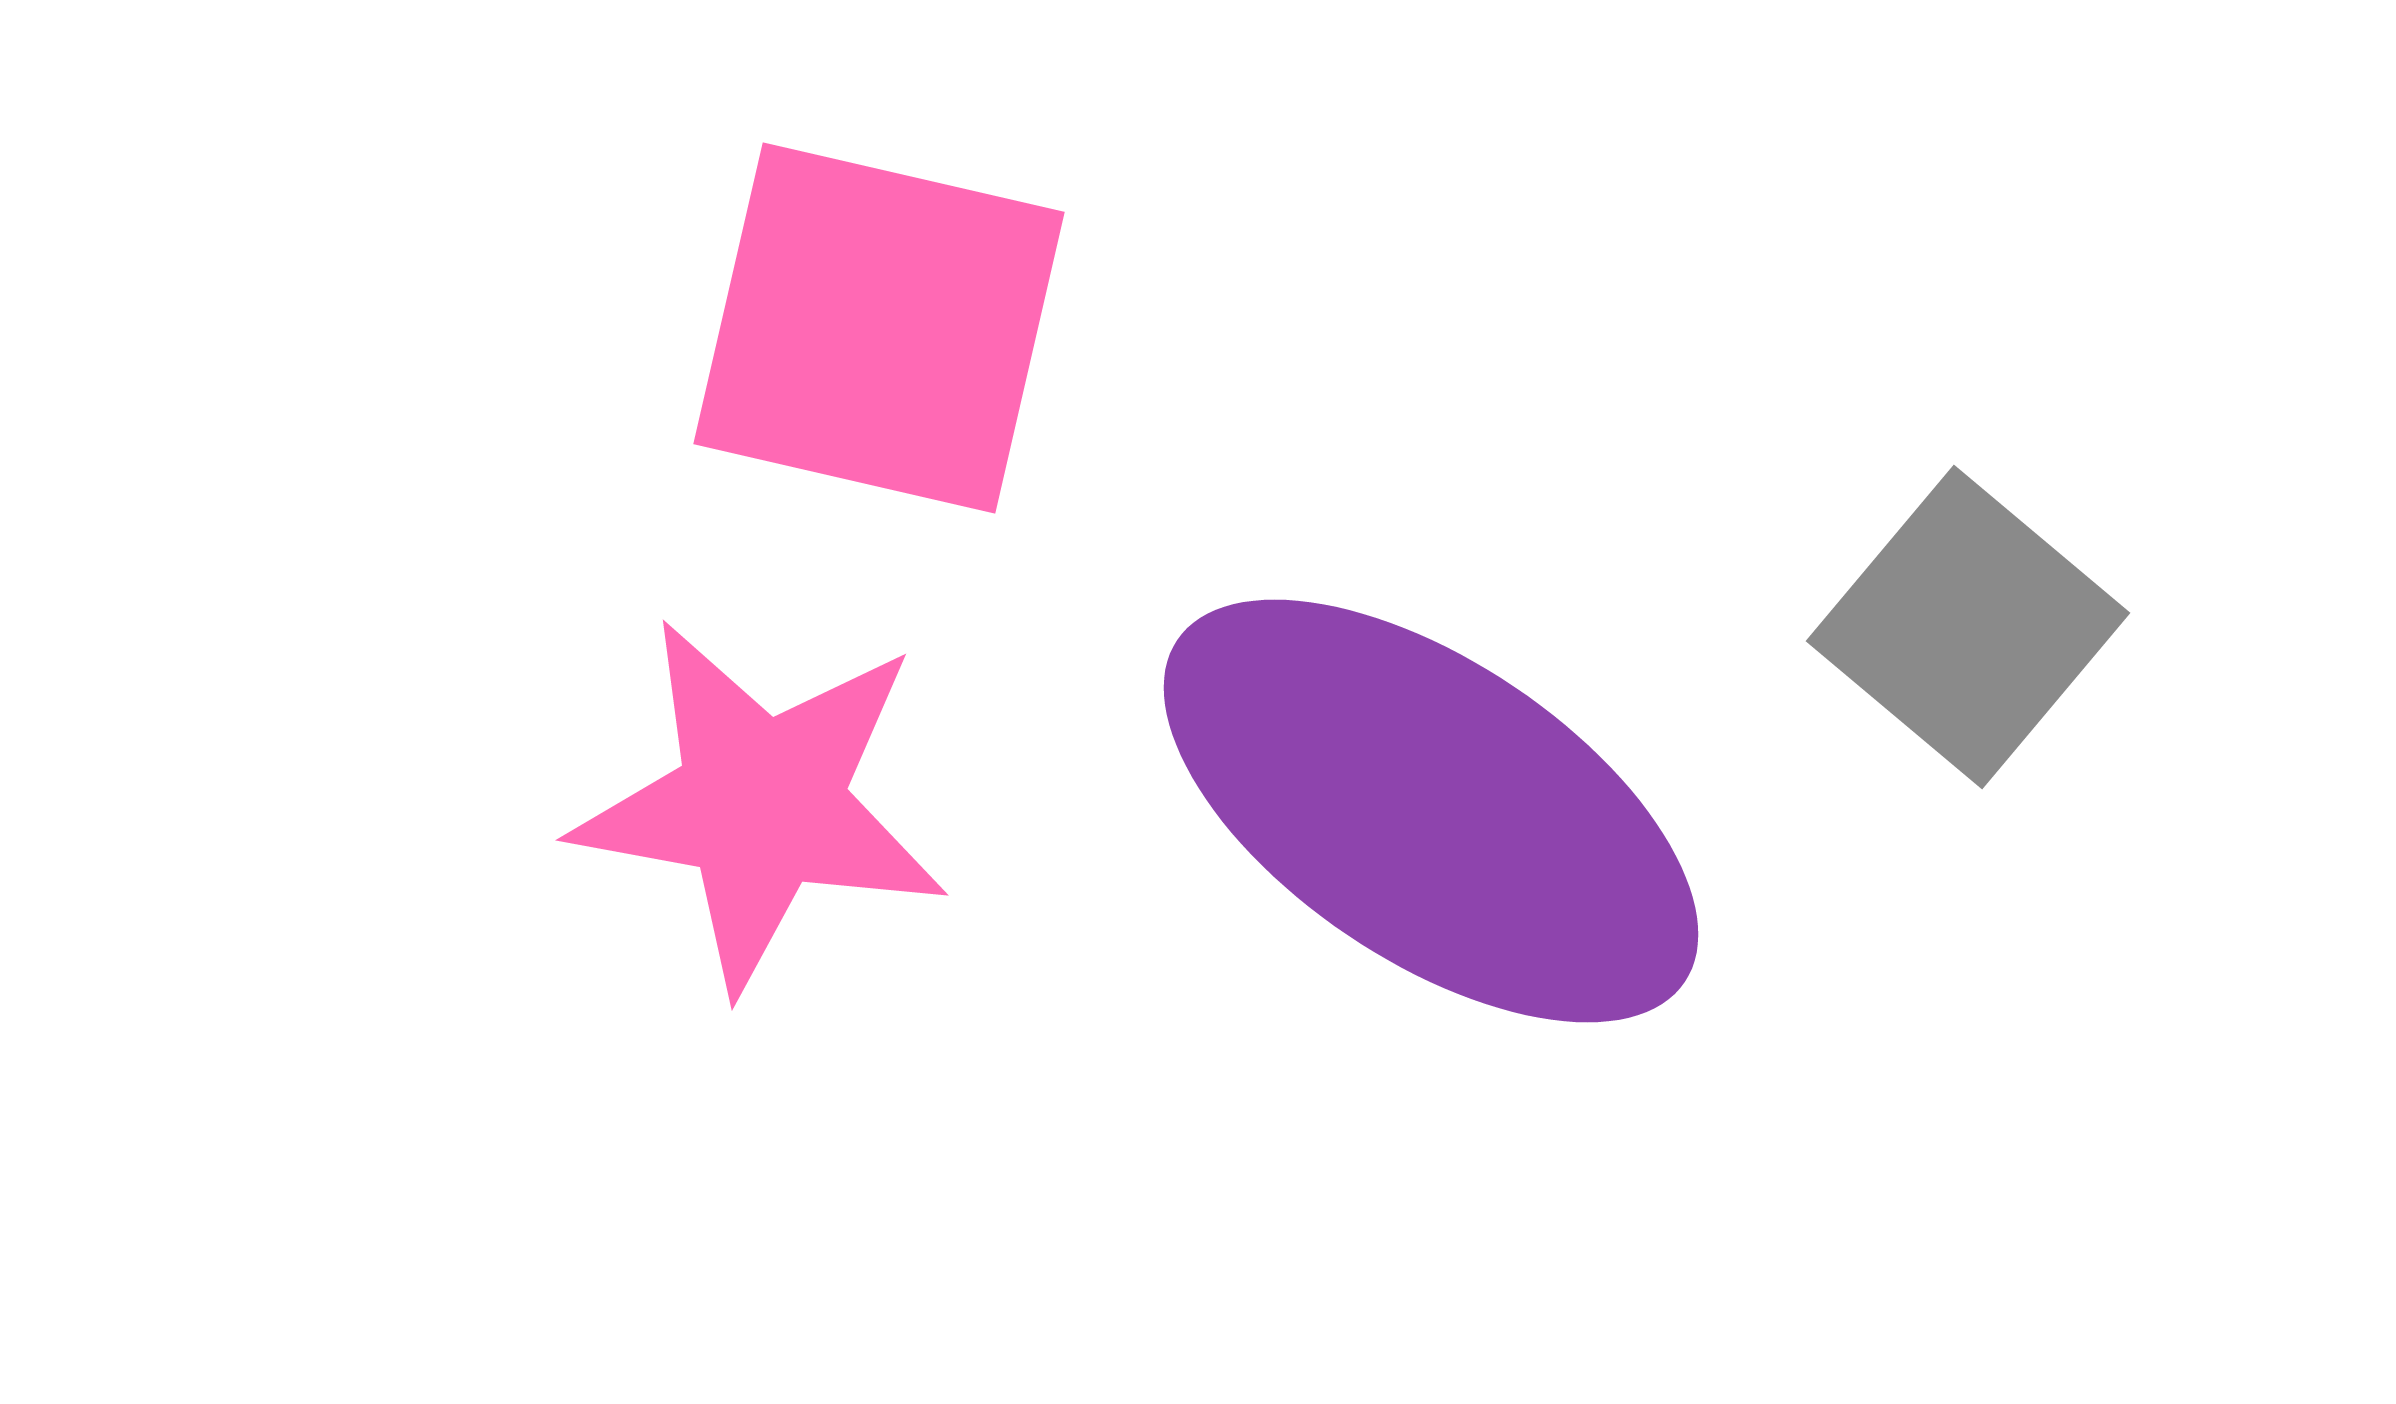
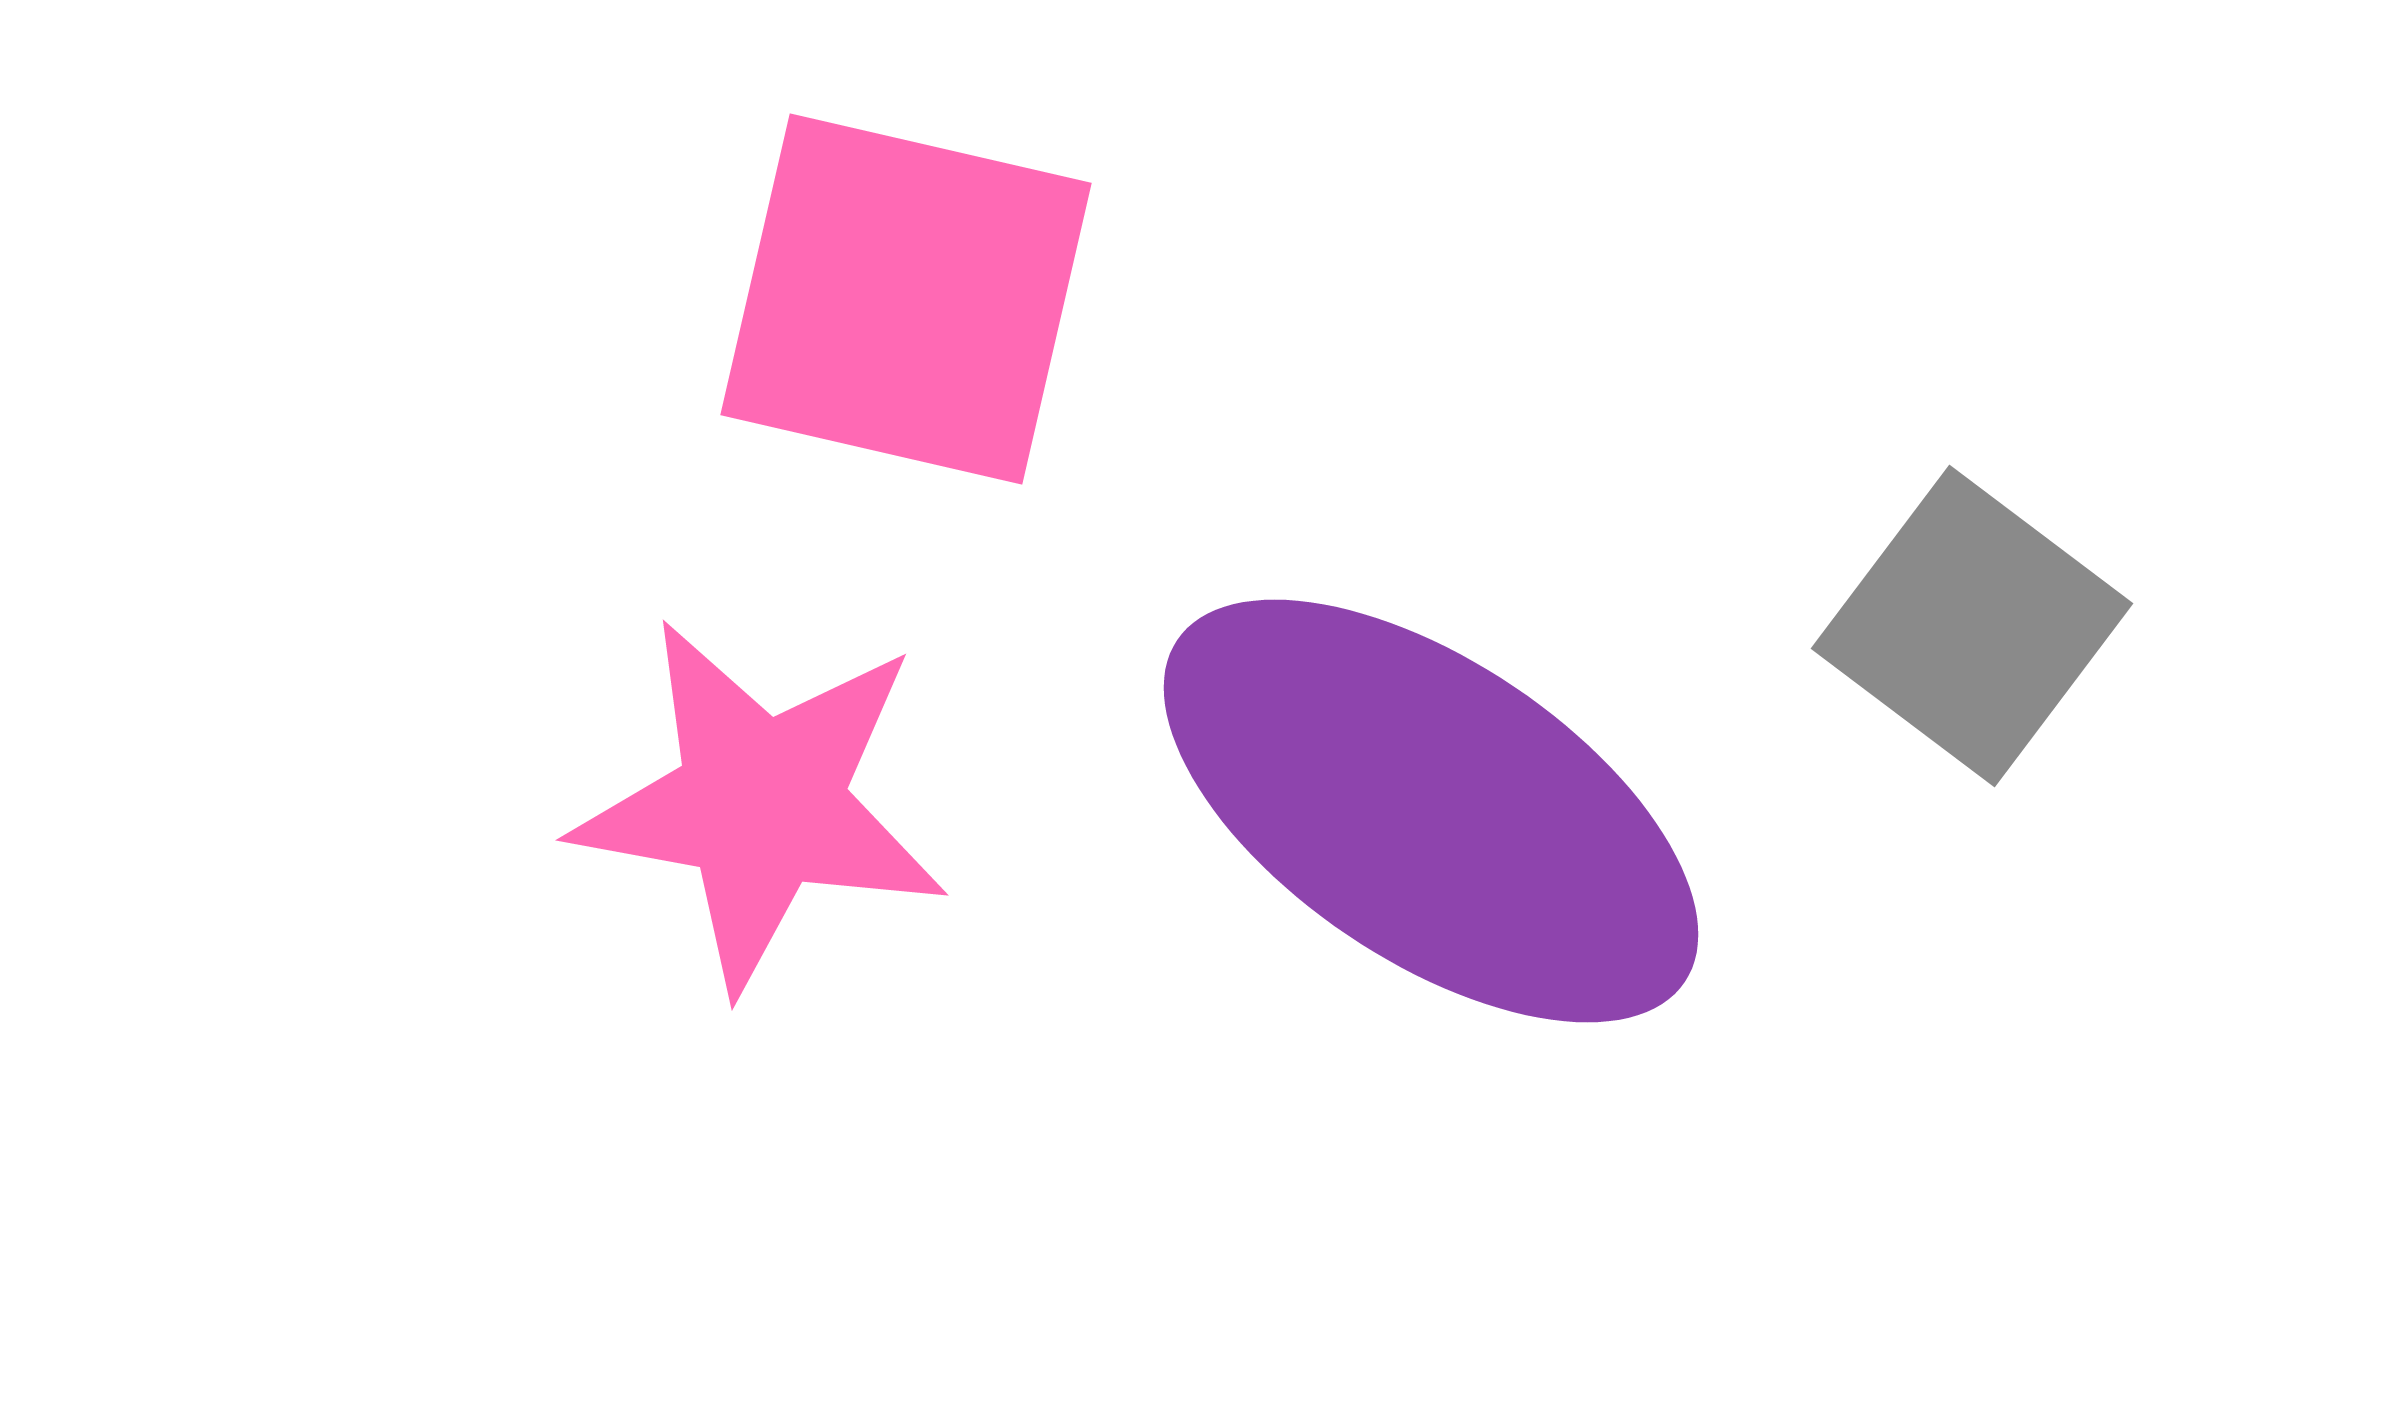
pink square: moved 27 px right, 29 px up
gray square: moved 4 px right, 1 px up; rotated 3 degrees counterclockwise
